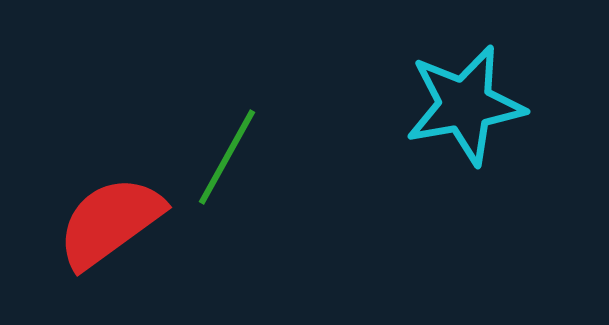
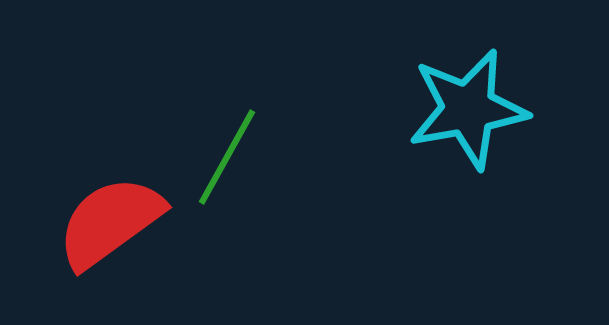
cyan star: moved 3 px right, 4 px down
